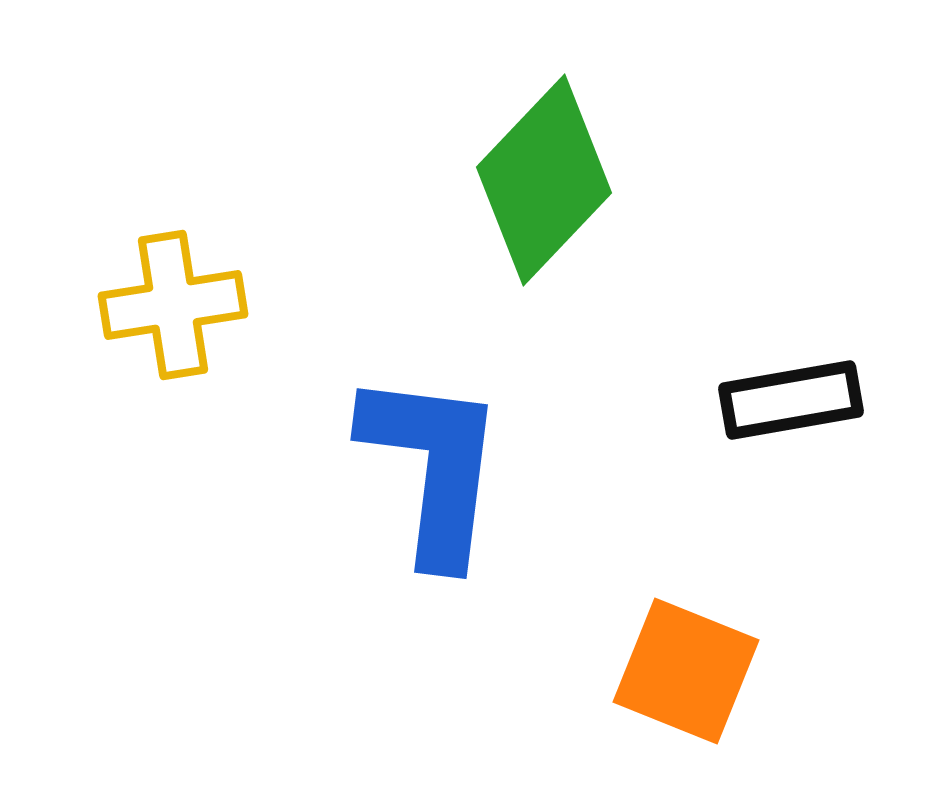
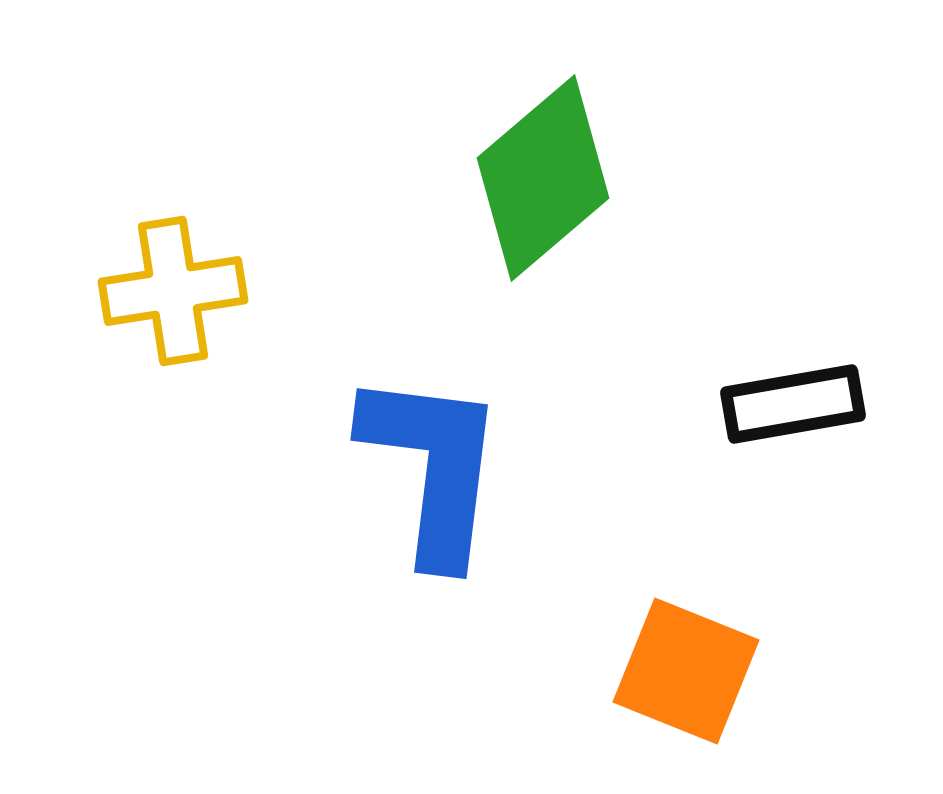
green diamond: moved 1 px left, 2 px up; rotated 6 degrees clockwise
yellow cross: moved 14 px up
black rectangle: moved 2 px right, 4 px down
